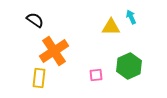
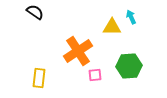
black semicircle: moved 8 px up
yellow triangle: moved 1 px right
orange cross: moved 24 px right
green hexagon: rotated 20 degrees clockwise
pink square: moved 1 px left
